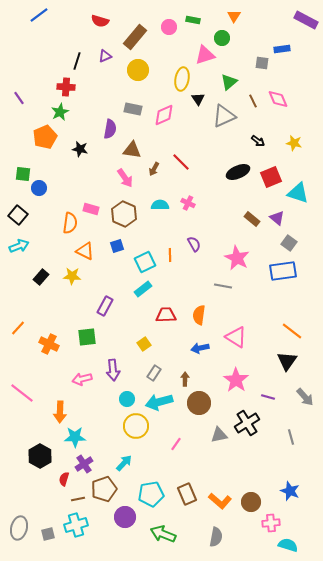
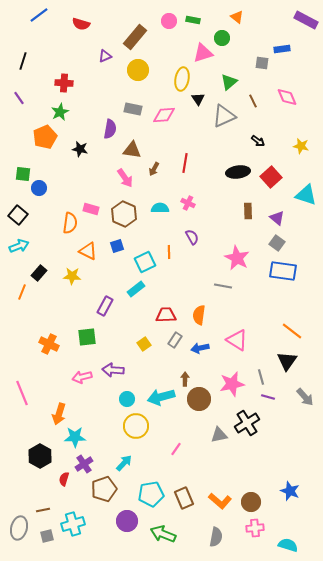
orange triangle at (234, 16): moved 3 px right, 1 px down; rotated 24 degrees counterclockwise
red semicircle at (100, 21): moved 19 px left, 3 px down
pink circle at (169, 27): moved 6 px up
pink triangle at (205, 55): moved 2 px left, 2 px up
black line at (77, 61): moved 54 px left
red cross at (66, 87): moved 2 px left, 4 px up
pink diamond at (278, 99): moved 9 px right, 2 px up
pink diamond at (164, 115): rotated 20 degrees clockwise
yellow star at (294, 143): moved 7 px right, 3 px down
red line at (181, 162): moved 4 px right, 1 px down; rotated 54 degrees clockwise
black ellipse at (238, 172): rotated 15 degrees clockwise
red square at (271, 177): rotated 20 degrees counterclockwise
cyan triangle at (298, 193): moved 8 px right, 2 px down
cyan semicircle at (160, 205): moved 3 px down
brown rectangle at (252, 219): moved 4 px left, 8 px up; rotated 49 degrees clockwise
gray square at (289, 243): moved 12 px left
purple semicircle at (194, 244): moved 2 px left, 7 px up
orange triangle at (85, 251): moved 3 px right
orange line at (170, 255): moved 1 px left, 3 px up
blue rectangle at (283, 271): rotated 16 degrees clockwise
black rectangle at (41, 277): moved 2 px left, 4 px up
cyan rectangle at (143, 289): moved 7 px left
orange line at (18, 328): moved 4 px right, 36 px up; rotated 21 degrees counterclockwise
pink triangle at (236, 337): moved 1 px right, 3 px down
purple arrow at (113, 370): rotated 100 degrees clockwise
gray rectangle at (154, 373): moved 21 px right, 33 px up
pink arrow at (82, 379): moved 2 px up
pink star at (236, 380): moved 4 px left, 4 px down; rotated 25 degrees clockwise
pink line at (22, 393): rotated 30 degrees clockwise
cyan arrow at (159, 402): moved 2 px right, 5 px up
brown circle at (199, 403): moved 4 px up
orange arrow at (60, 412): moved 1 px left, 2 px down; rotated 15 degrees clockwise
gray line at (291, 437): moved 30 px left, 60 px up
pink line at (176, 444): moved 5 px down
brown rectangle at (187, 494): moved 3 px left, 4 px down
brown line at (78, 499): moved 35 px left, 11 px down
purple circle at (125, 517): moved 2 px right, 4 px down
pink cross at (271, 523): moved 16 px left, 5 px down
cyan cross at (76, 525): moved 3 px left, 1 px up
gray square at (48, 534): moved 1 px left, 2 px down
